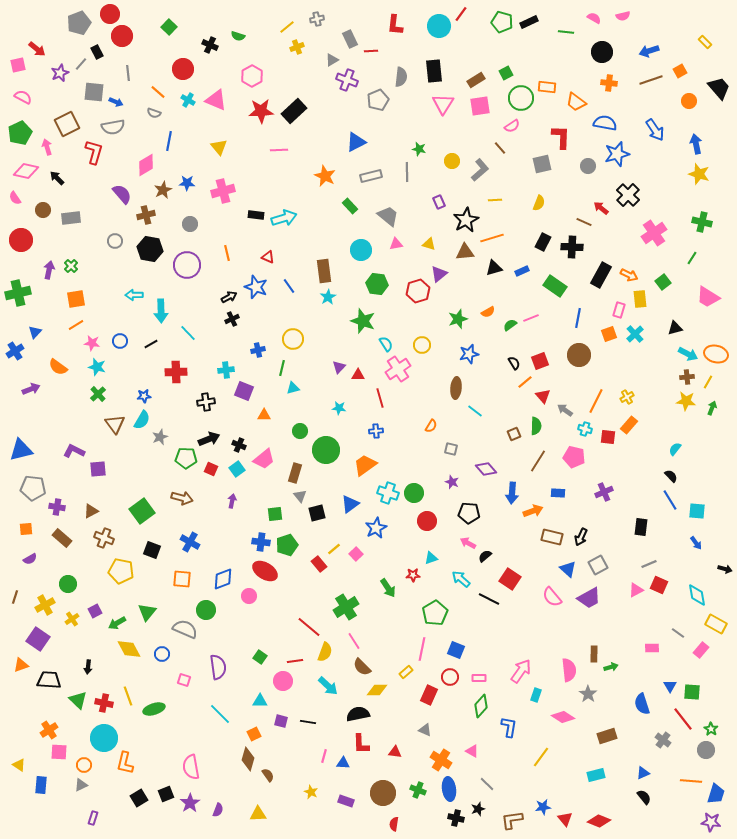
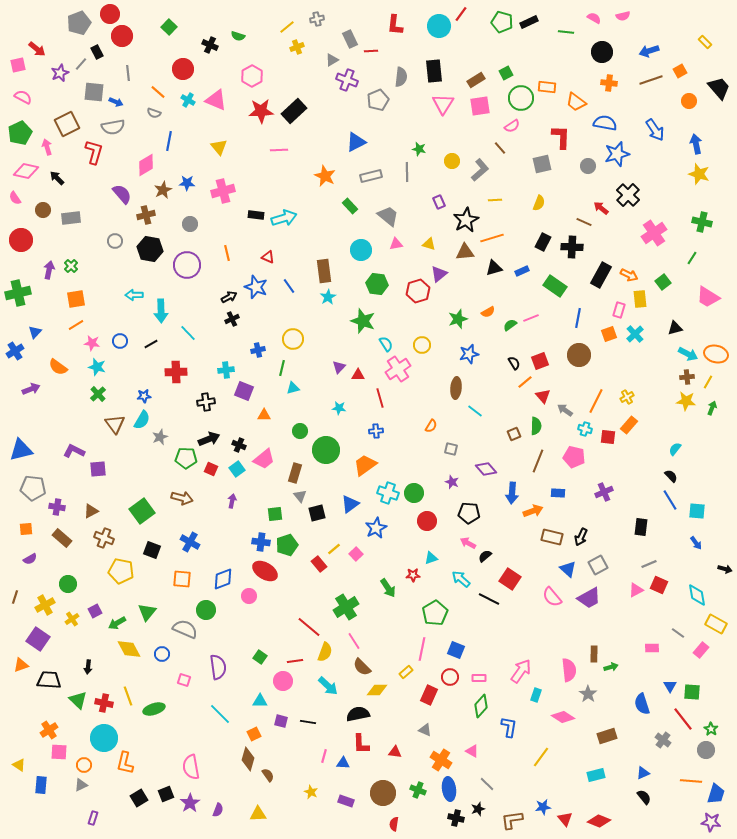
brown line at (538, 461): rotated 10 degrees counterclockwise
